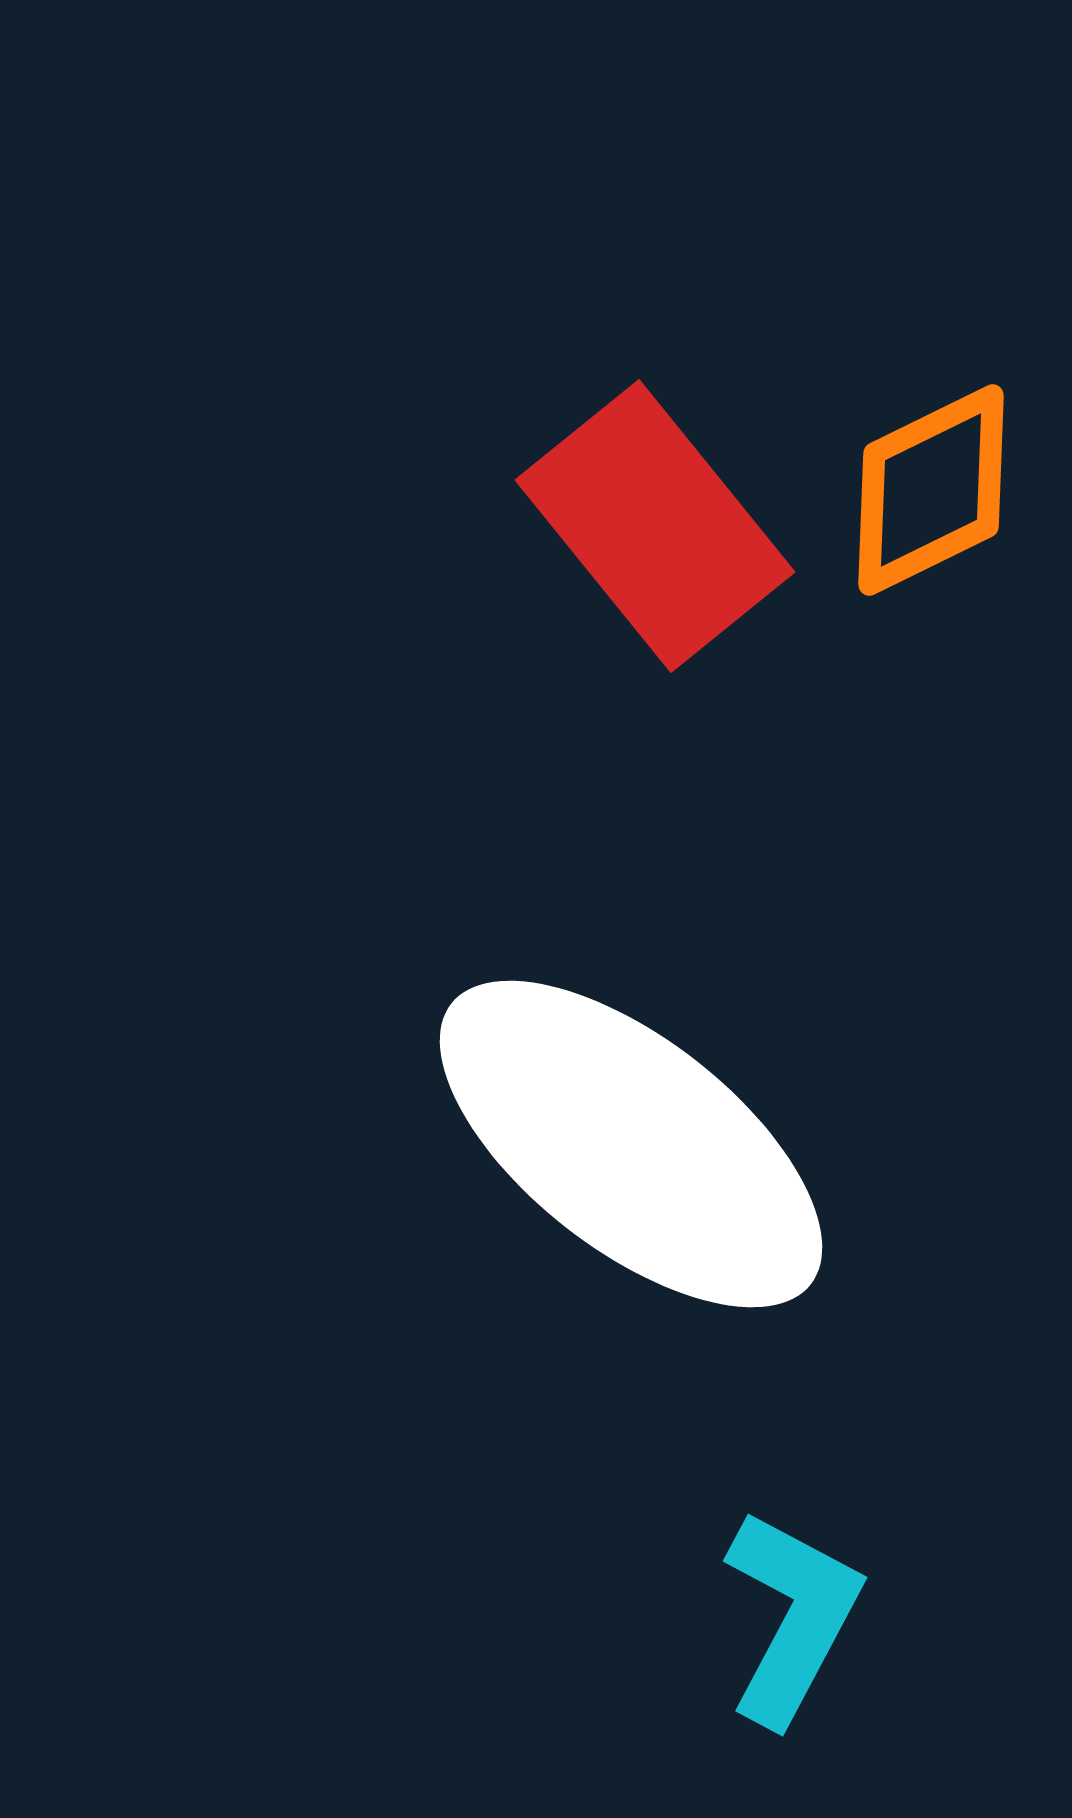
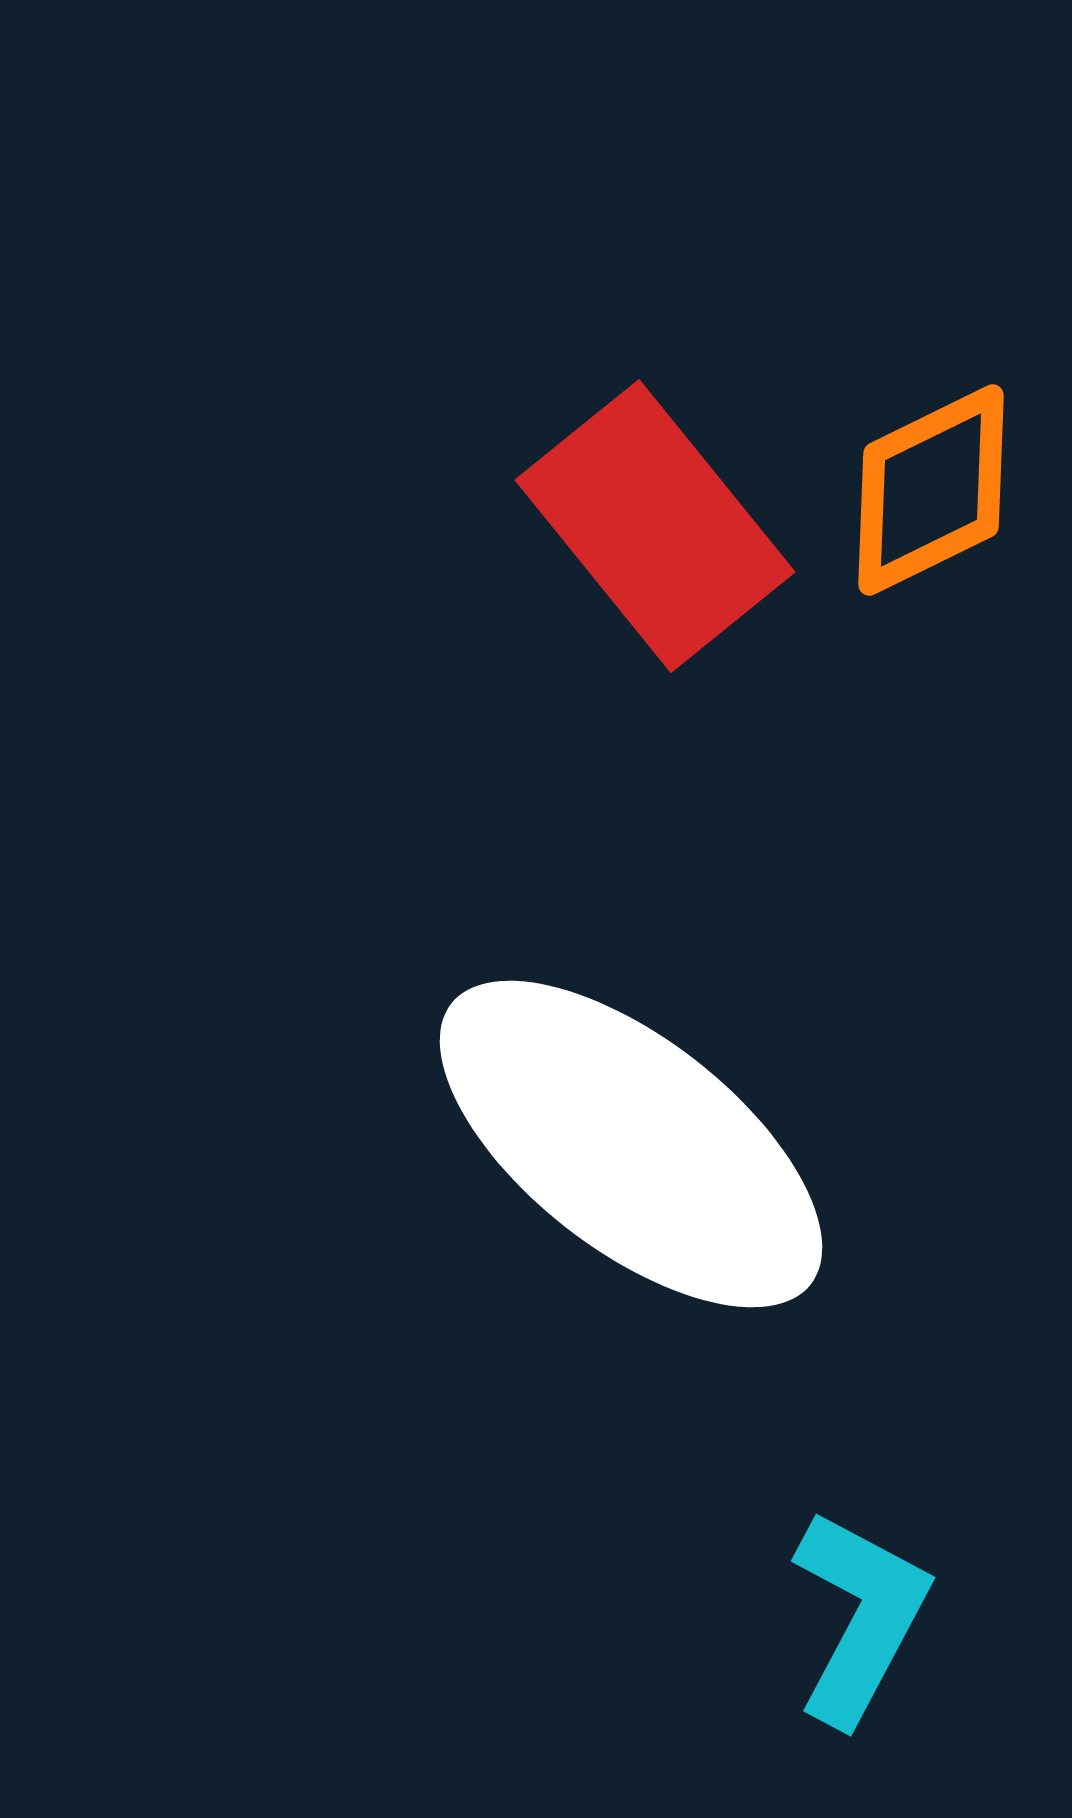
cyan L-shape: moved 68 px right
